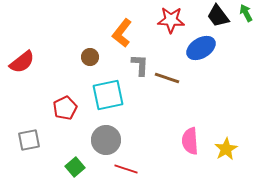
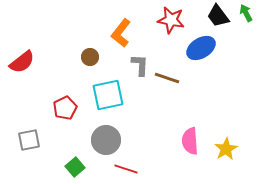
red star: rotated 8 degrees clockwise
orange L-shape: moved 1 px left
